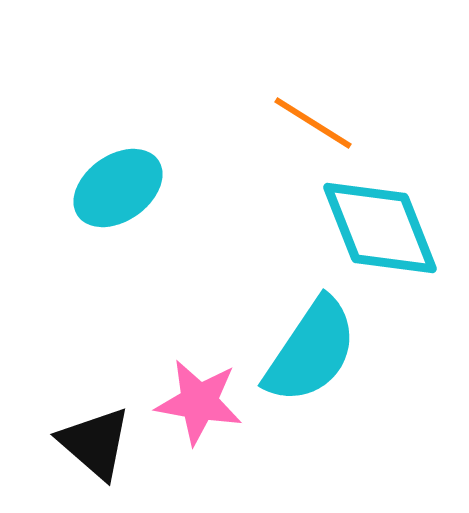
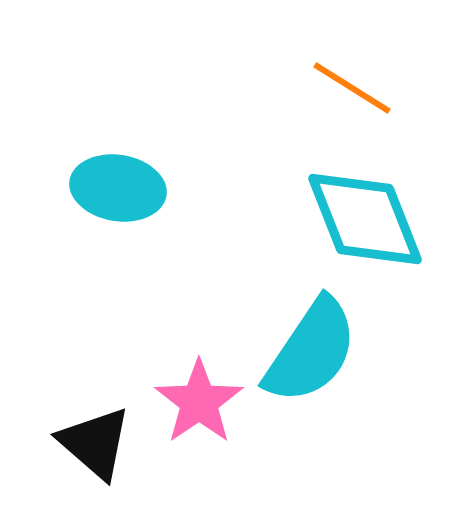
orange line: moved 39 px right, 35 px up
cyan ellipse: rotated 44 degrees clockwise
cyan diamond: moved 15 px left, 9 px up
pink star: rotated 28 degrees clockwise
